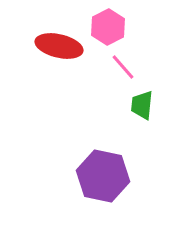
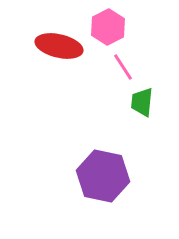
pink line: rotated 8 degrees clockwise
green trapezoid: moved 3 px up
